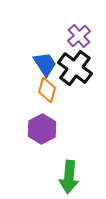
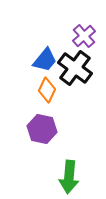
purple cross: moved 5 px right
blue trapezoid: moved 4 px up; rotated 72 degrees clockwise
orange diamond: rotated 10 degrees clockwise
purple hexagon: rotated 20 degrees counterclockwise
